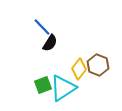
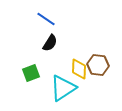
blue line: moved 4 px right, 8 px up; rotated 12 degrees counterclockwise
brown hexagon: rotated 15 degrees counterclockwise
yellow diamond: rotated 35 degrees counterclockwise
green square: moved 12 px left, 12 px up
